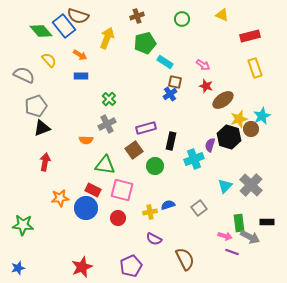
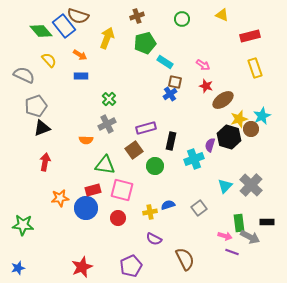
red rectangle at (93, 190): rotated 42 degrees counterclockwise
